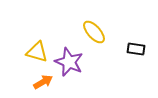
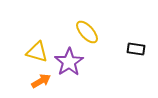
yellow ellipse: moved 7 px left
purple star: rotated 16 degrees clockwise
orange arrow: moved 2 px left, 1 px up
